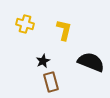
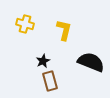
brown rectangle: moved 1 px left, 1 px up
